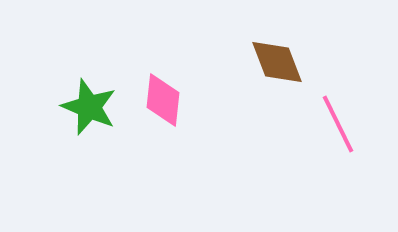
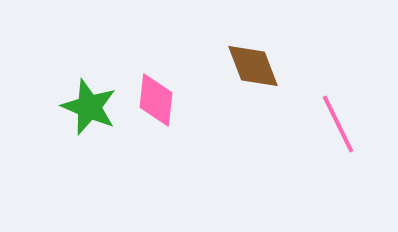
brown diamond: moved 24 px left, 4 px down
pink diamond: moved 7 px left
